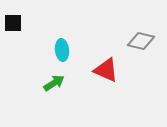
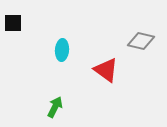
cyan ellipse: rotated 10 degrees clockwise
red triangle: rotated 12 degrees clockwise
green arrow: moved 1 px right, 24 px down; rotated 30 degrees counterclockwise
